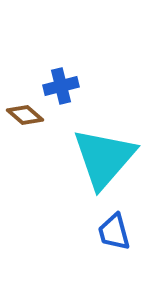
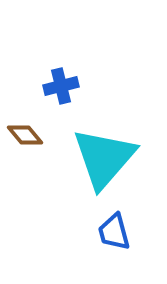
brown diamond: moved 20 px down; rotated 9 degrees clockwise
